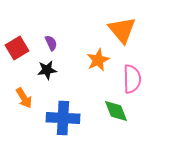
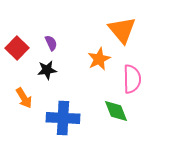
red square: rotated 15 degrees counterclockwise
orange star: moved 1 px right, 1 px up
